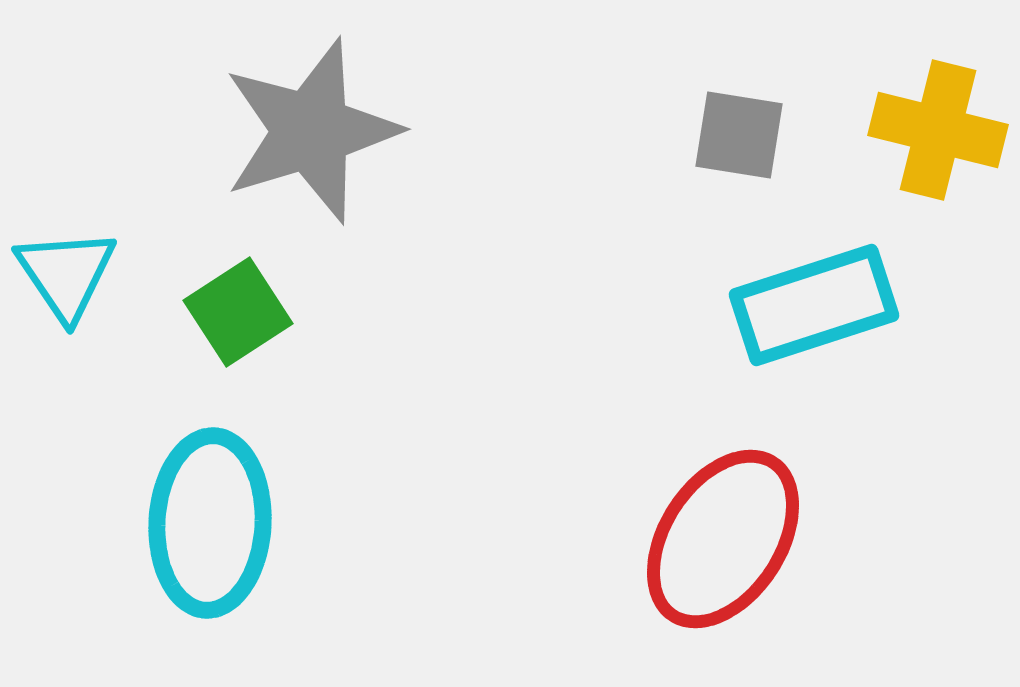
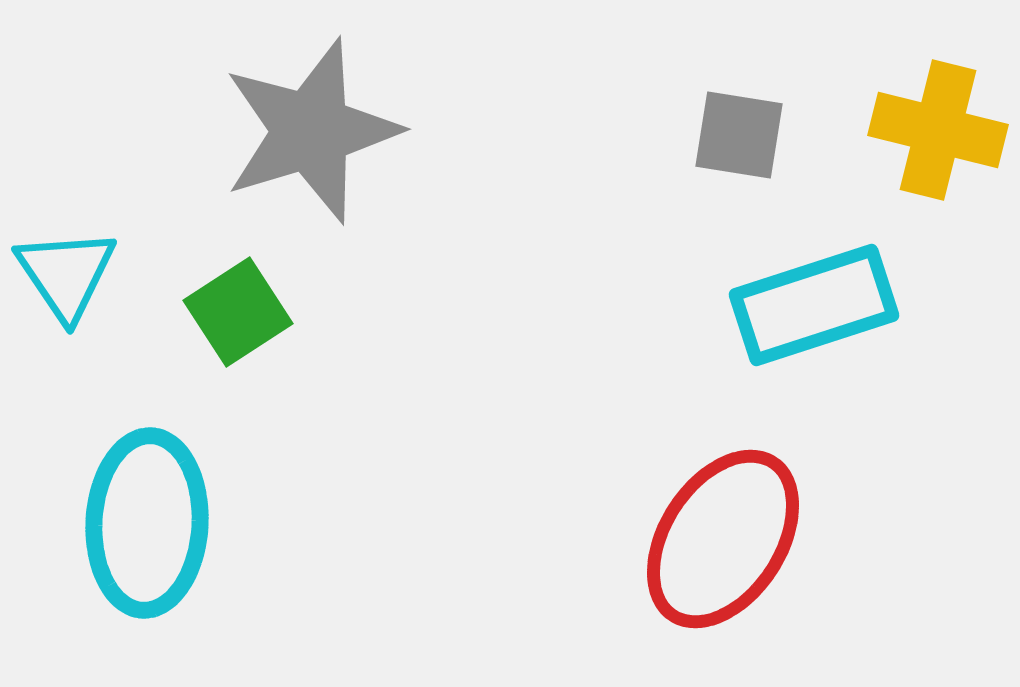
cyan ellipse: moved 63 px left
